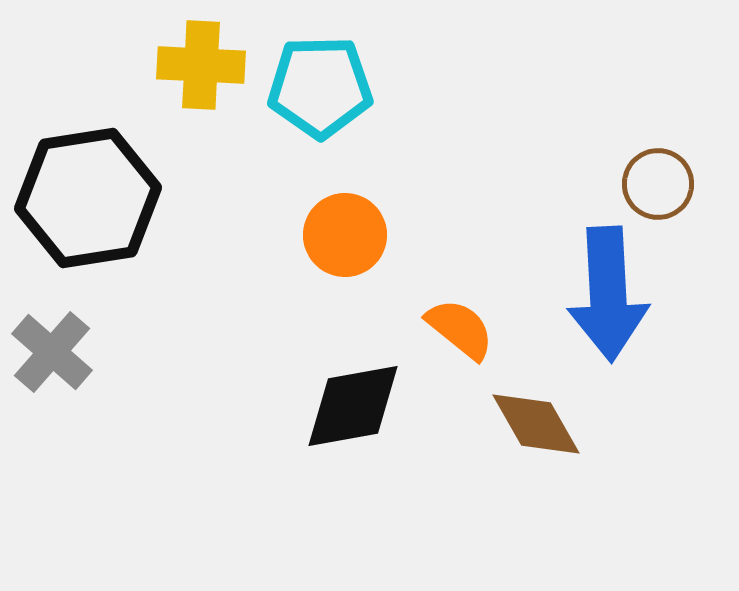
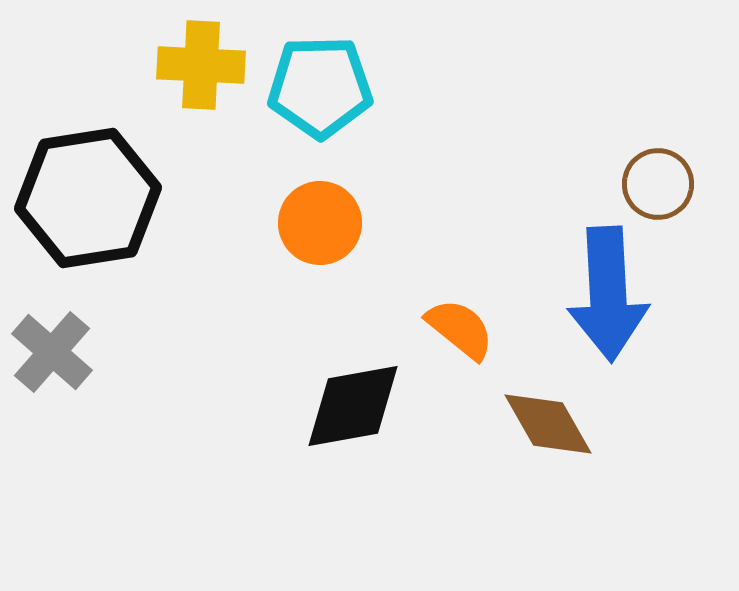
orange circle: moved 25 px left, 12 px up
brown diamond: moved 12 px right
